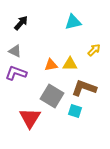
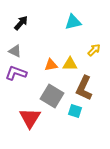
brown L-shape: rotated 85 degrees counterclockwise
